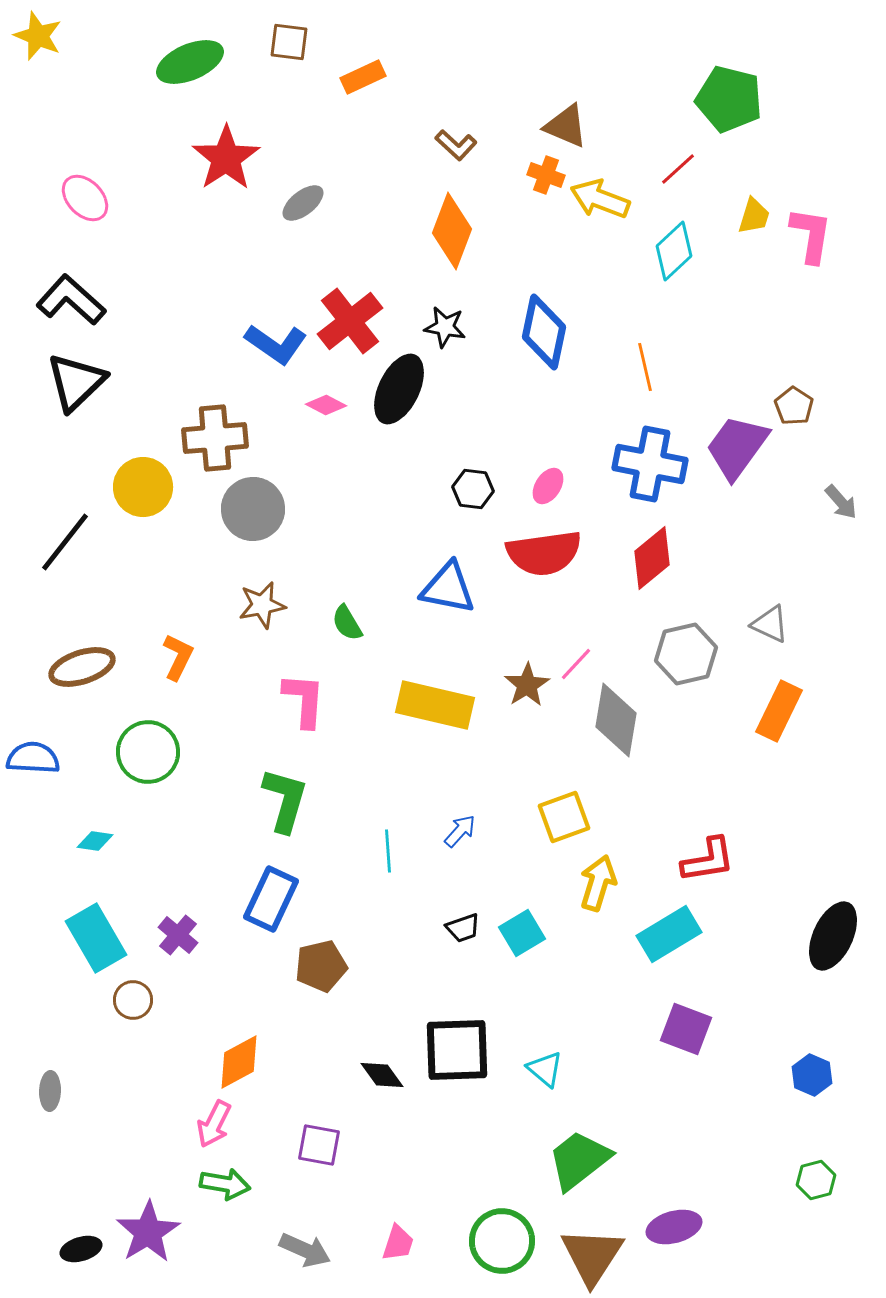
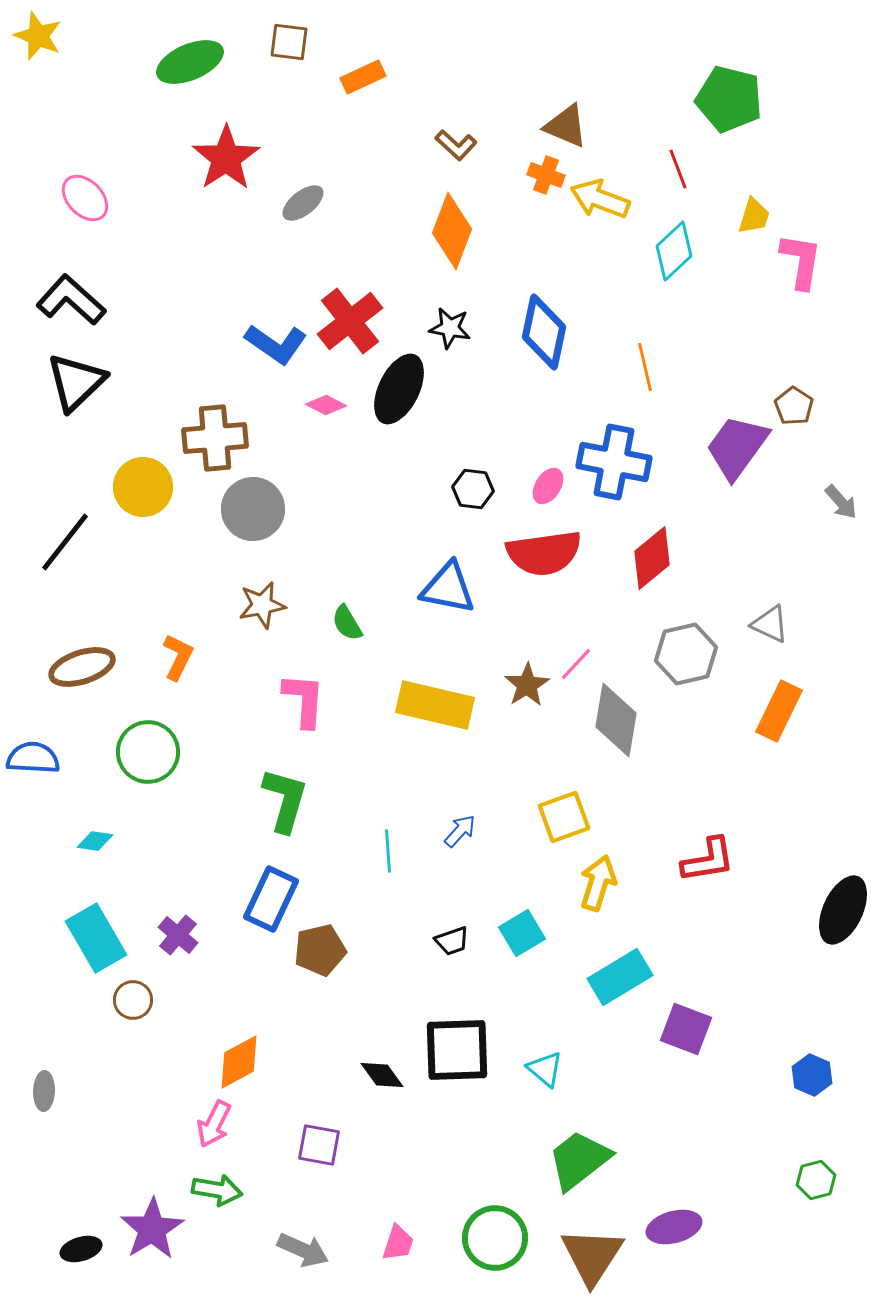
red line at (678, 169): rotated 69 degrees counterclockwise
pink L-shape at (811, 235): moved 10 px left, 26 px down
black star at (445, 327): moved 5 px right, 1 px down
blue cross at (650, 464): moved 36 px left, 2 px up
black trapezoid at (463, 928): moved 11 px left, 13 px down
cyan rectangle at (669, 934): moved 49 px left, 43 px down
black ellipse at (833, 936): moved 10 px right, 26 px up
brown pentagon at (321, 966): moved 1 px left, 16 px up
gray ellipse at (50, 1091): moved 6 px left
green arrow at (225, 1184): moved 8 px left, 6 px down
purple star at (148, 1232): moved 4 px right, 3 px up
green circle at (502, 1241): moved 7 px left, 3 px up
gray arrow at (305, 1250): moved 2 px left
